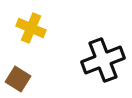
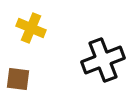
brown square: rotated 25 degrees counterclockwise
